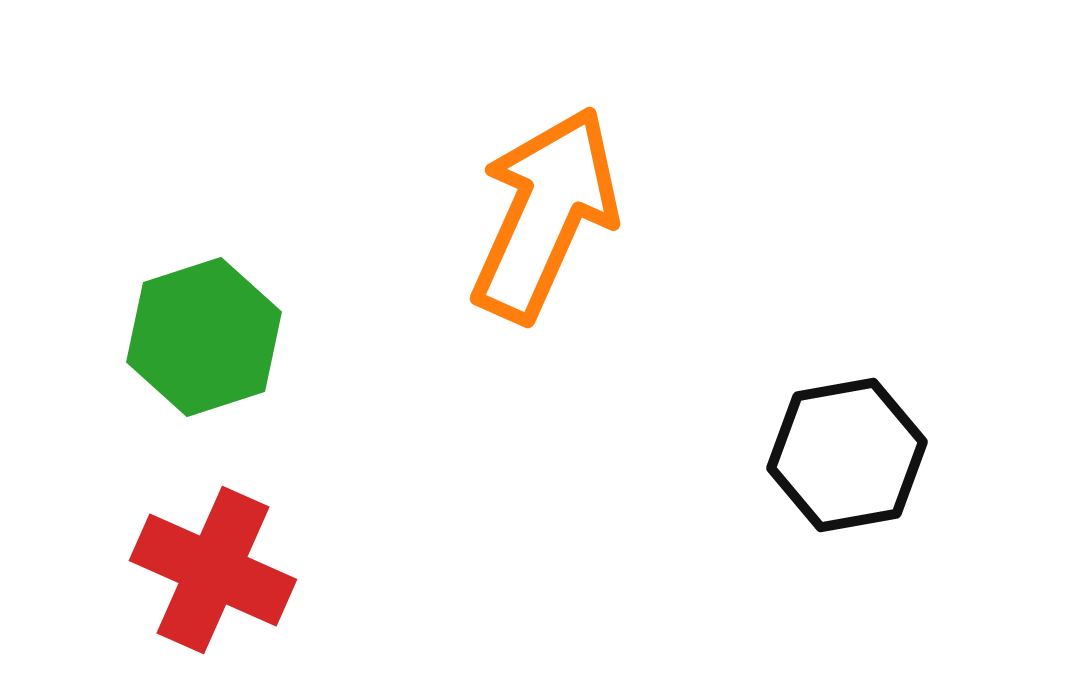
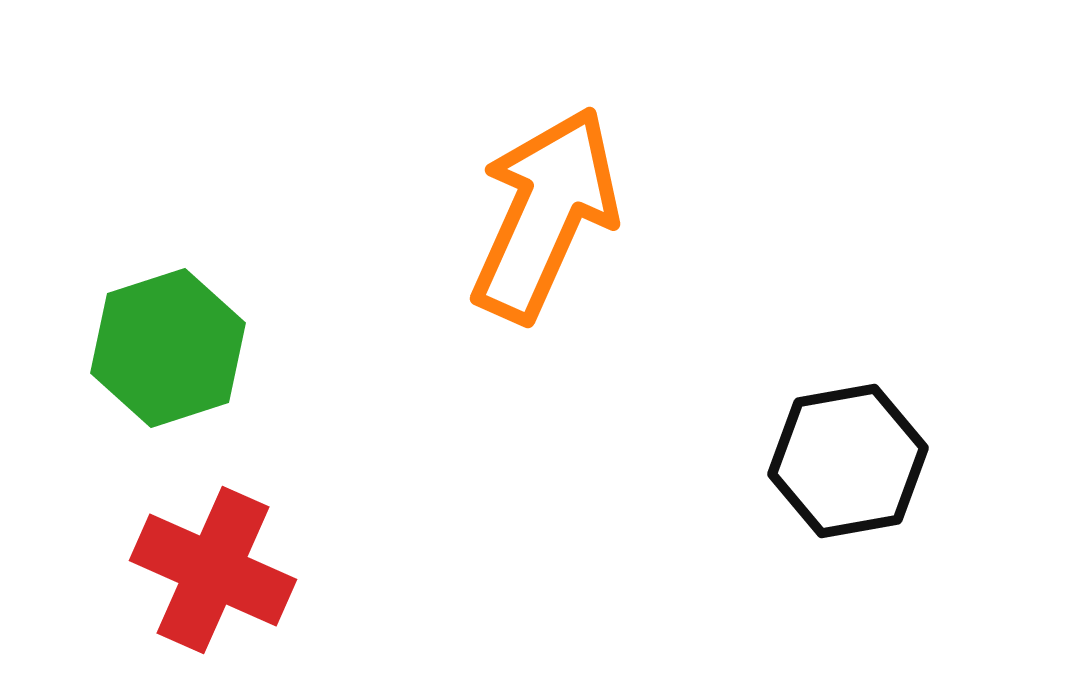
green hexagon: moved 36 px left, 11 px down
black hexagon: moved 1 px right, 6 px down
